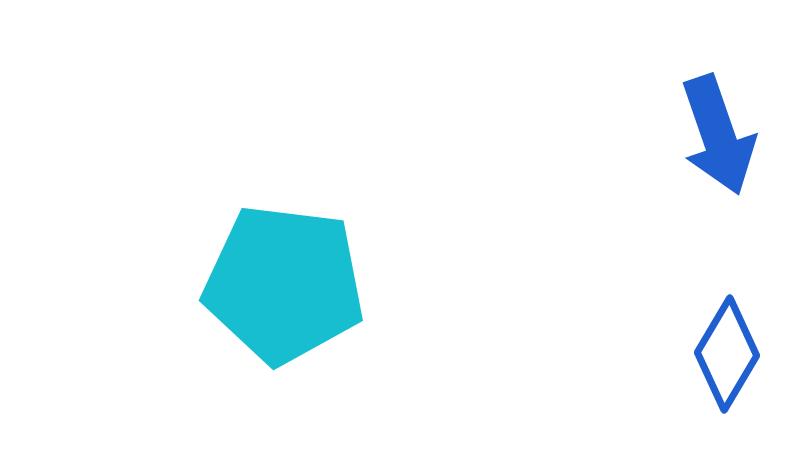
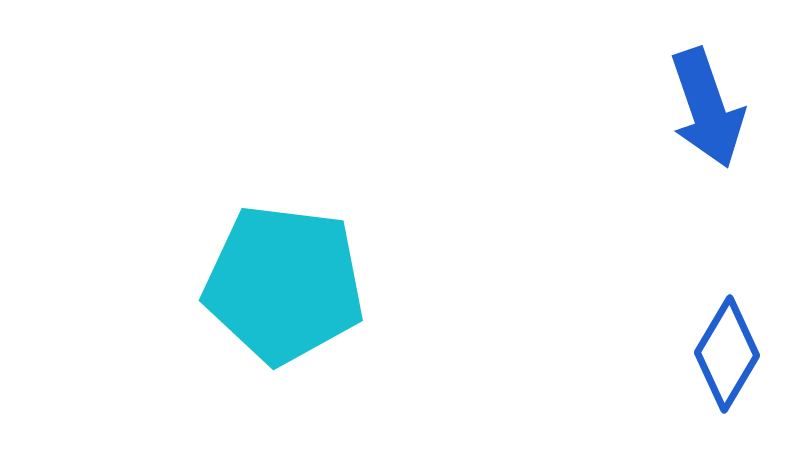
blue arrow: moved 11 px left, 27 px up
